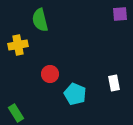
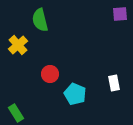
yellow cross: rotated 30 degrees counterclockwise
